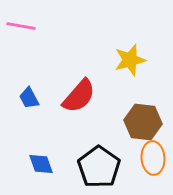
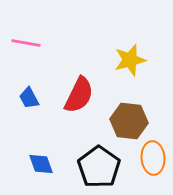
pink line: moved 5 px right, 17 px down
red semicircle: moved 1 px up; rotated 15 degrees counterclockwise
brown hexagon: moved 14 px left, 1 px up
